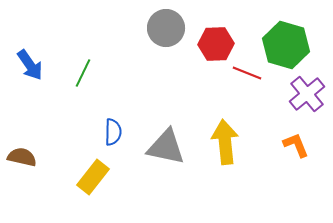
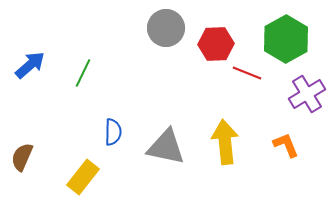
green hexagon: moved 6 px up; rotated 15 degrees clockwise
blue arrow: rotated 96 degrees counterclockwise
purple cross: rotated 9 degrees clockwise
orange L-shape: moved 10 px left
brown semicircle: rotated 80 degrees counterclockwise
yellow rectangle: moved 10 px left
